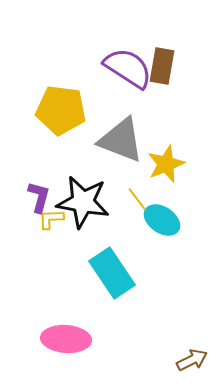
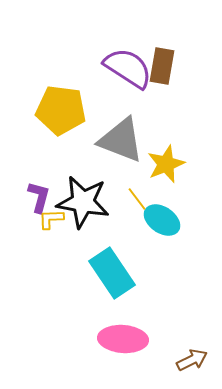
pink ellipse: moved 57 px right
